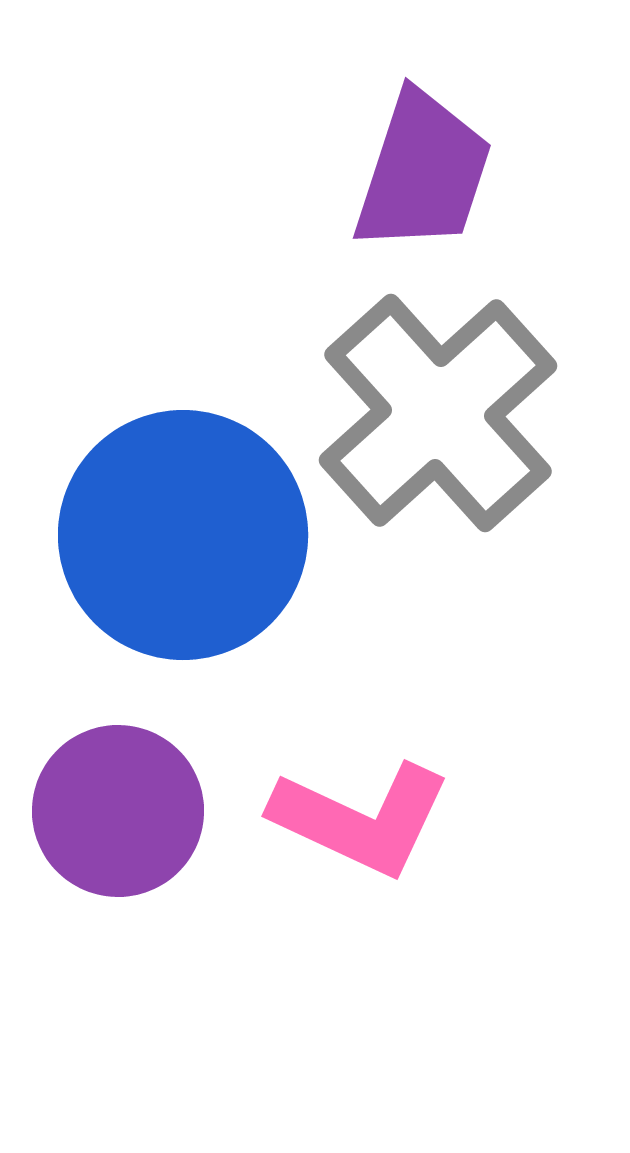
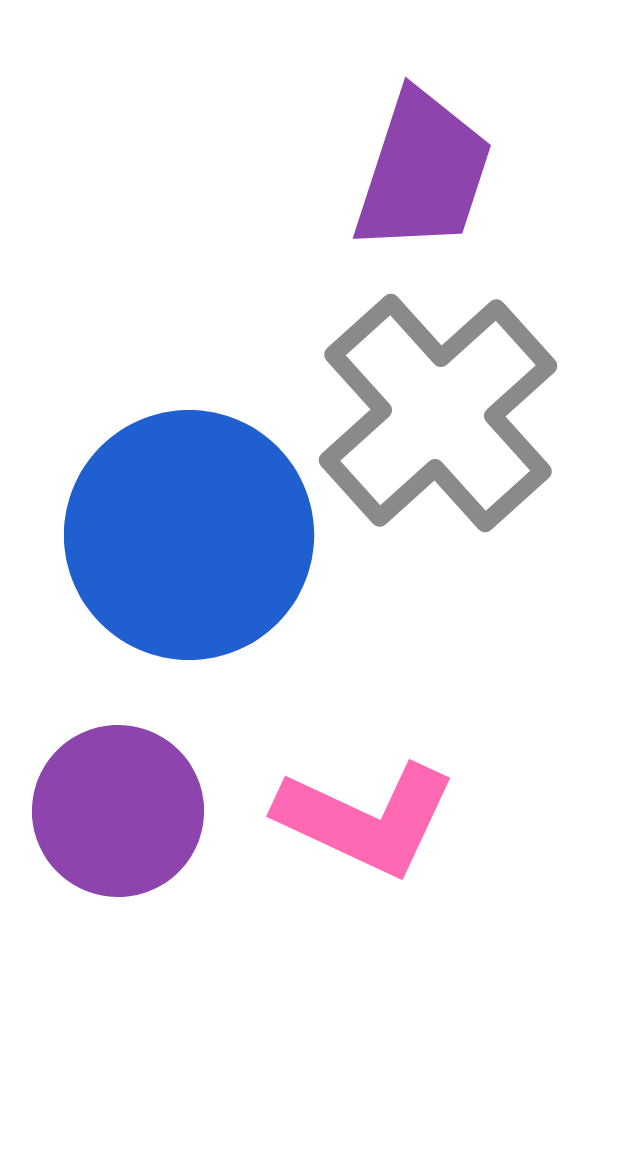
blue circle: moved 6 px right
pink L-shape: moved 5 px right
